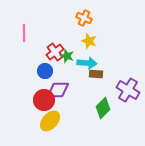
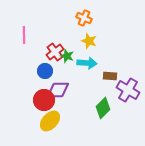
pink line: moved 2 px down
brown rectangle: moved 14 px right, 2 px down
